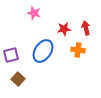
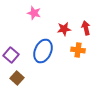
blue ellipse: rotated 10 degrees counterclockwise
purple square: rotated 35 degrees counterclockwise
brown square: moved 1 px left, 1 px up
